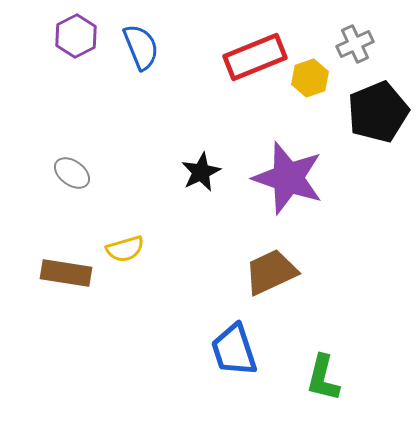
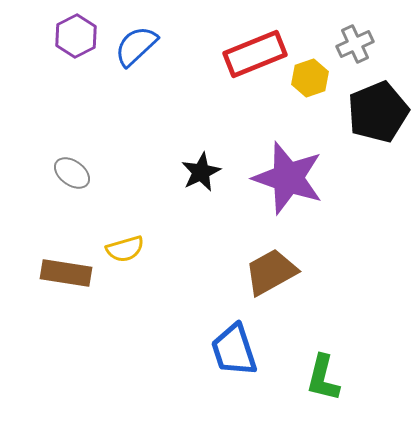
blue semicircle: moved 5 px left, 1 px up; rotated 111 degrees counterclockwise
red rectangle: moved 3 px up
brown trapezoid: rotated 4 degrees counterclockwise
